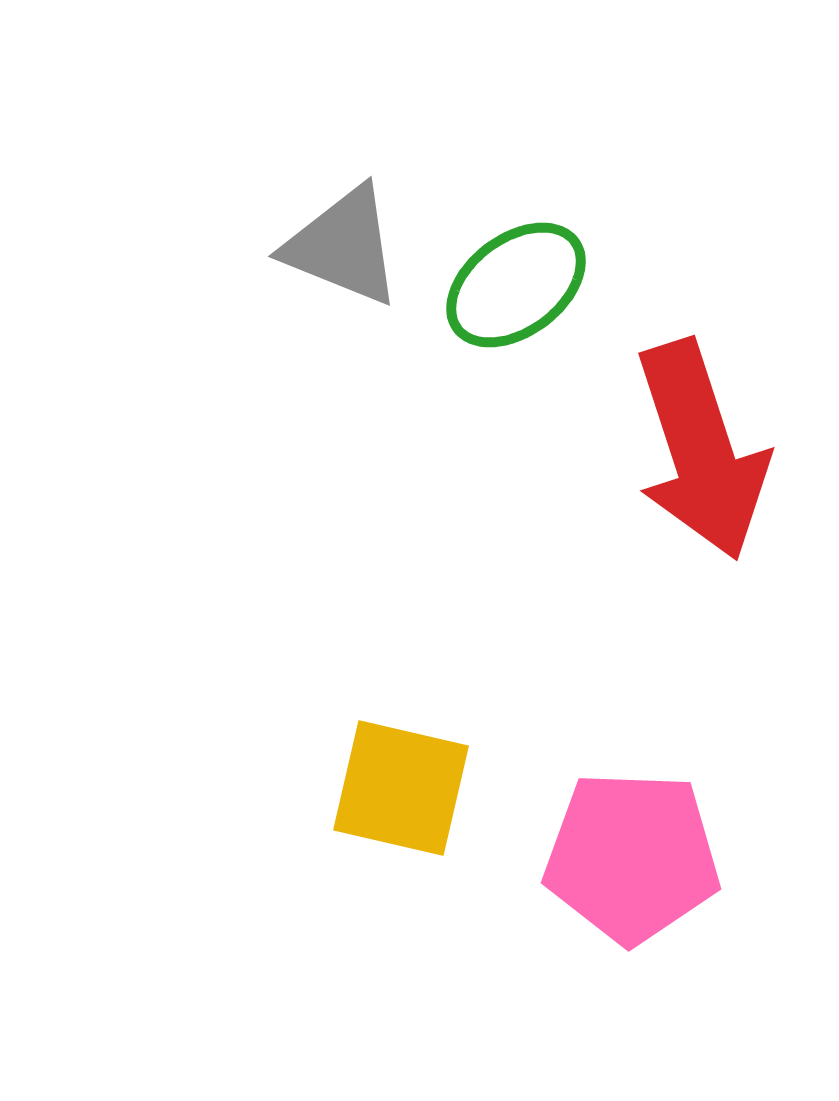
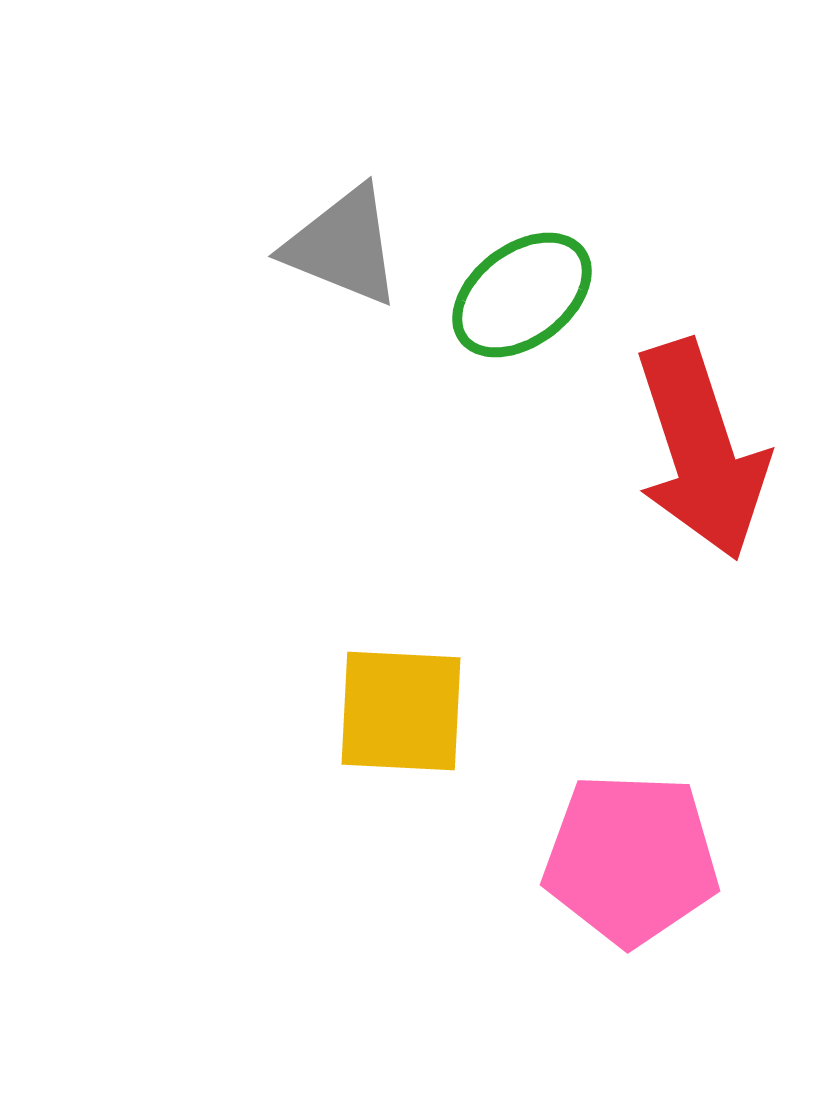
green ellipse: moved 6 px right, 10 px down
yellow square: moved 77 px up; rotated 10 degrees counterclockwise
pink pentagon: moved 1 px left, 2 px down
